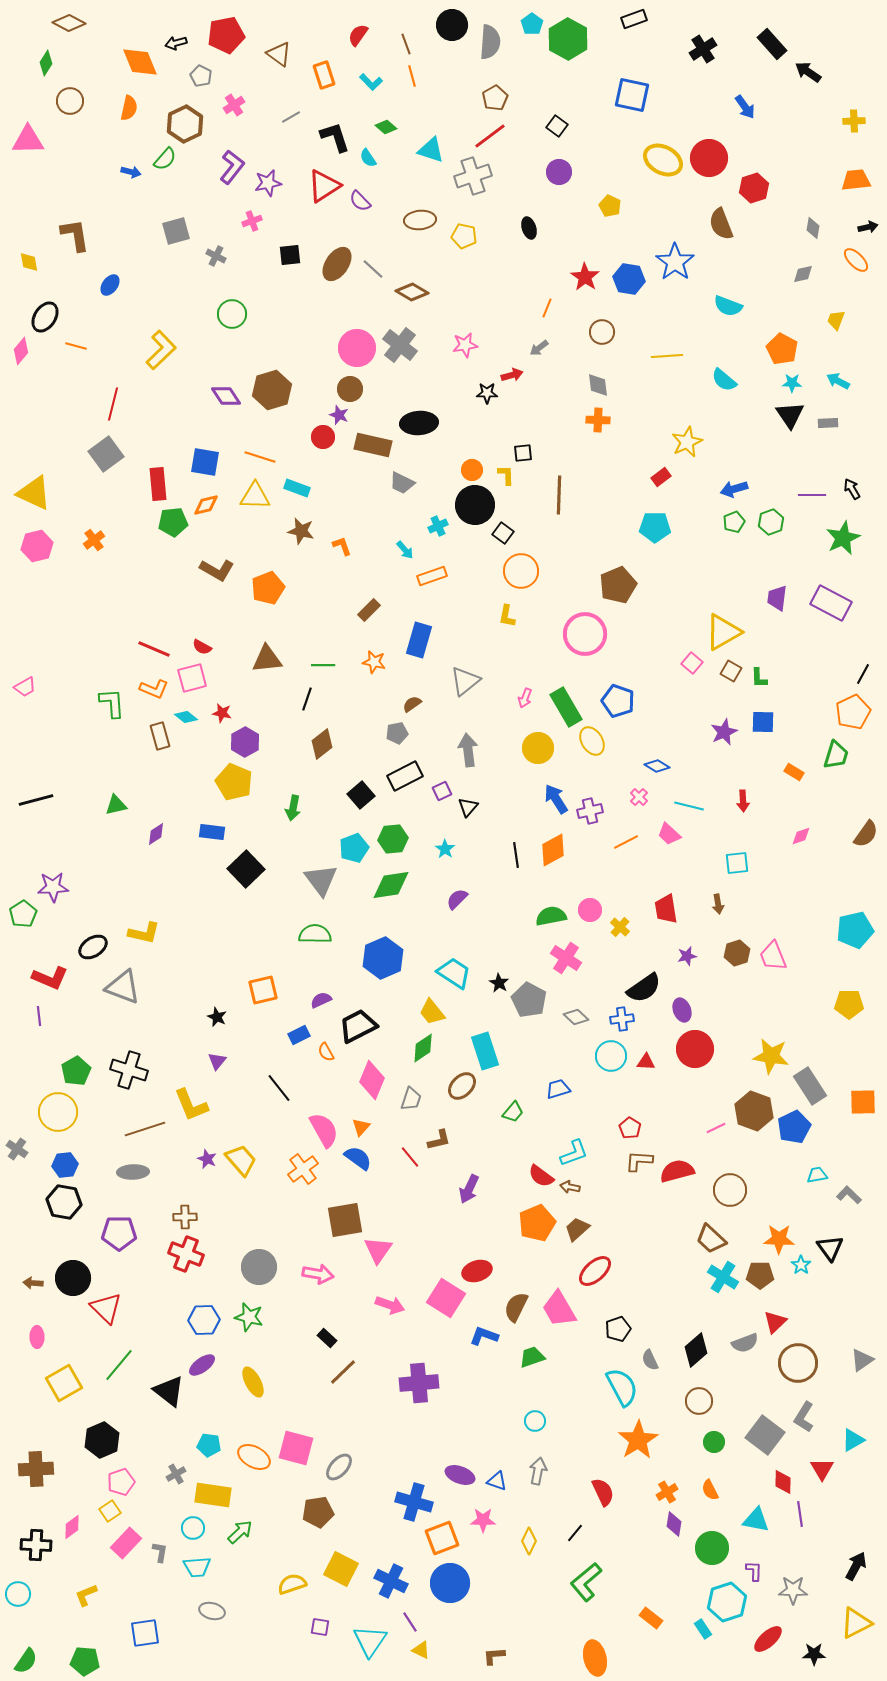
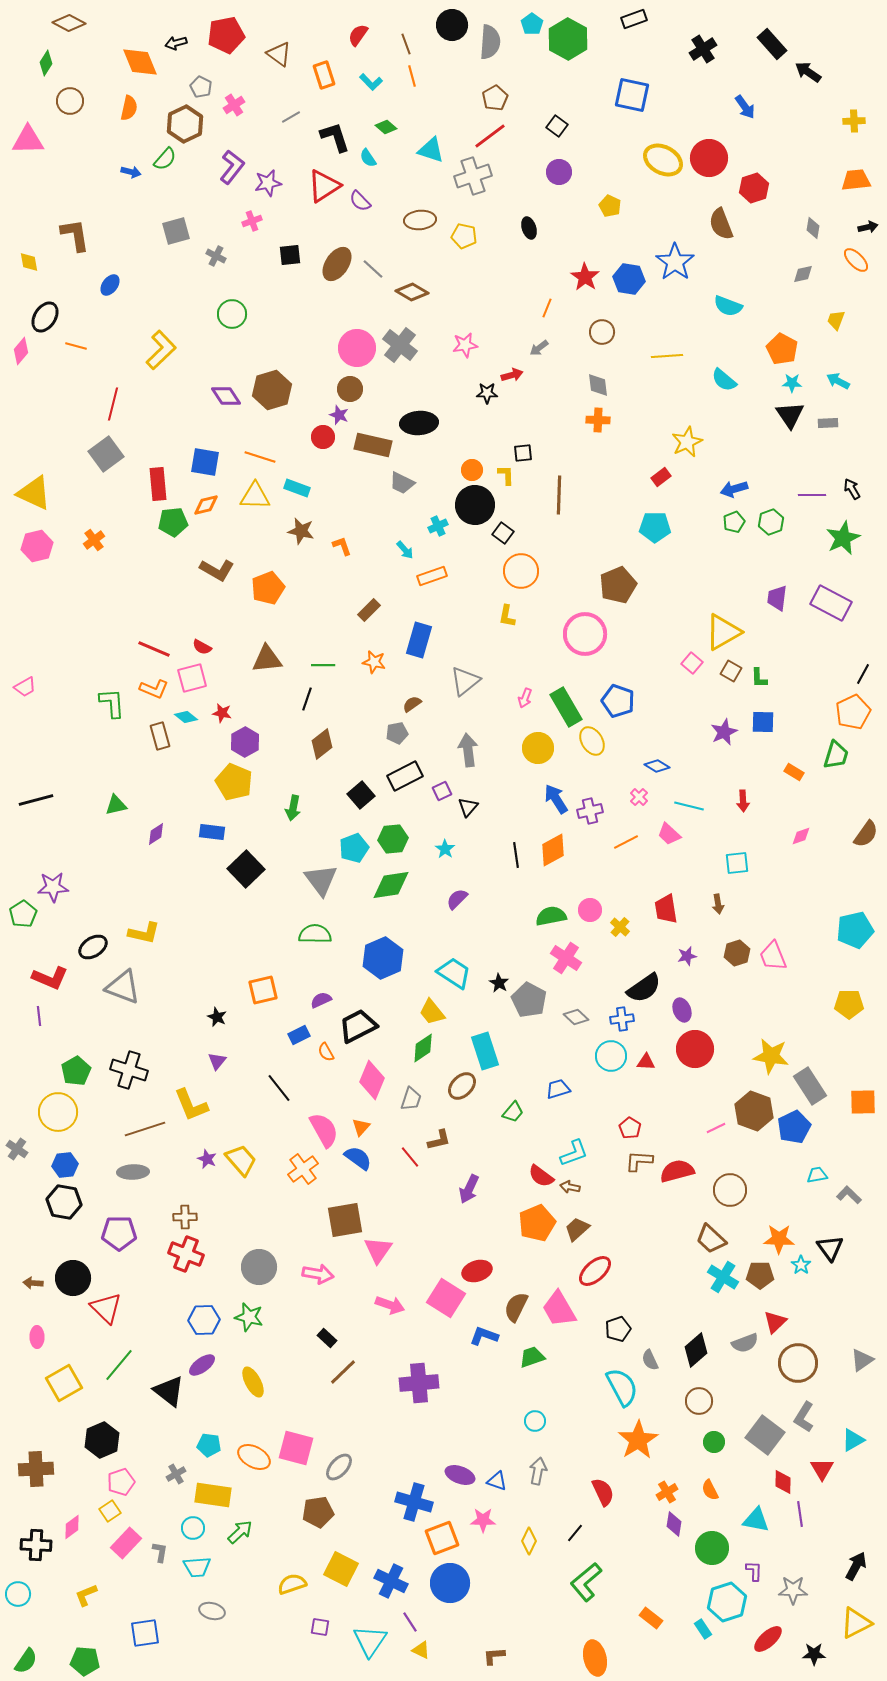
gray pentagon at (201, 76): moved 11 px down
